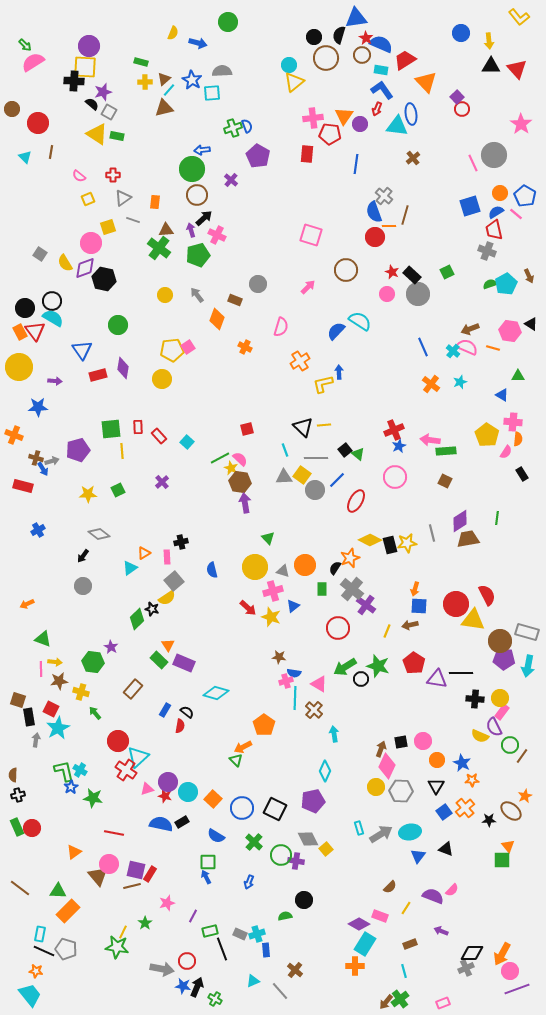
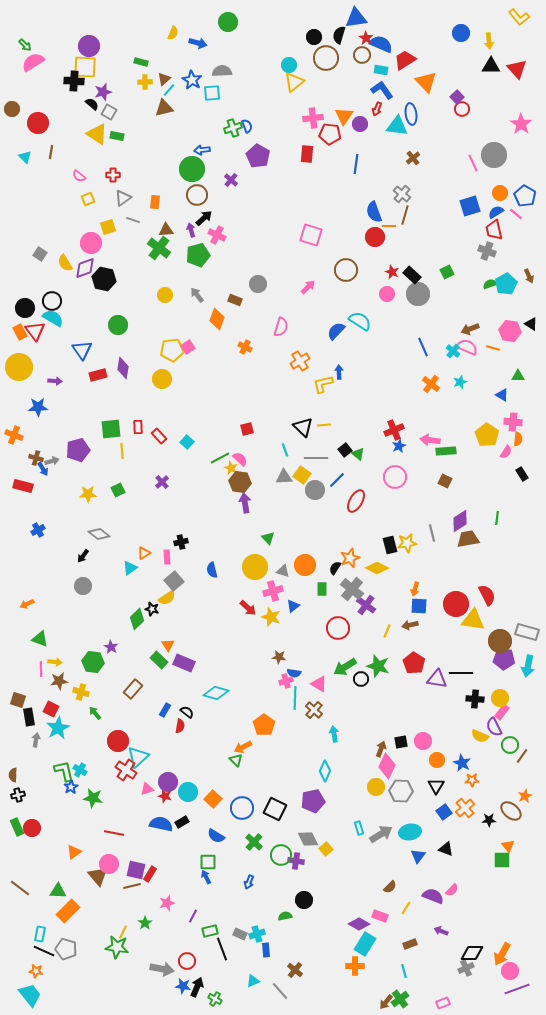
gray cross at (384, 196): moved 18 px right, 2 px up
yellow diamond at (370, 540): moved 7 px right, 28 px down
green triangle at (43, 639): moved 3 px left
